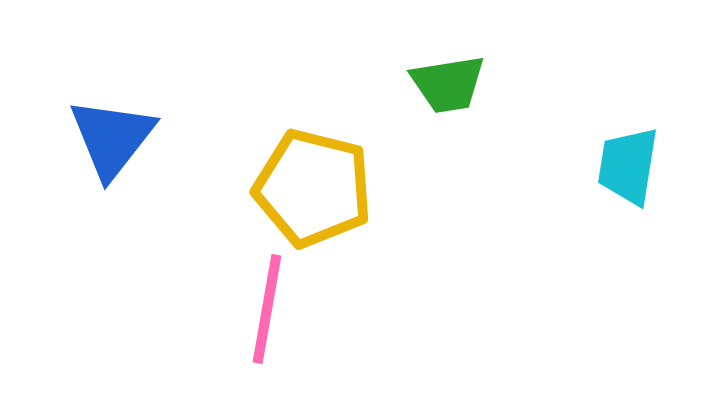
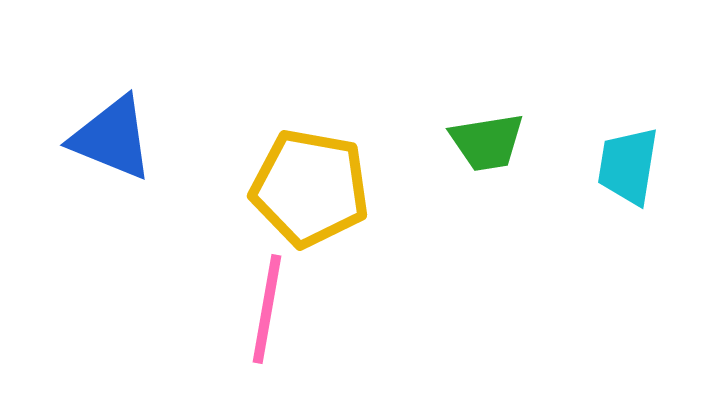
green trapezoid: moved 39 px right, 58 px down
blue triangle: rotated 46 degrees counterclockwise
yellow pentagon: moved 3 px left; rotated 4 degrees counterclockwise
